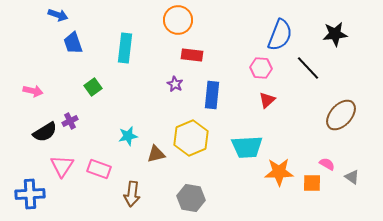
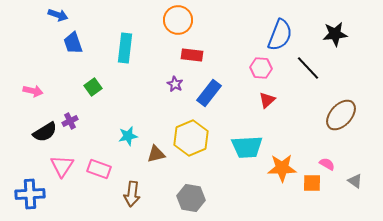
blue rectangle: moved 3 px left, 2 px up; rotated 32 degrees clockwise
orange star: moved 3 px right, 4 px up
gray triangle: moved 3 px right, 4 px down
